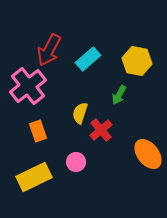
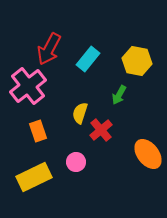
red arrow: moved 1 px up
cyan rectangle: rotated 10 degrees counterclockwise
